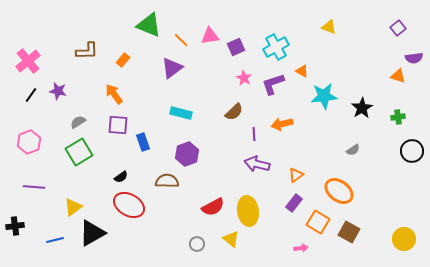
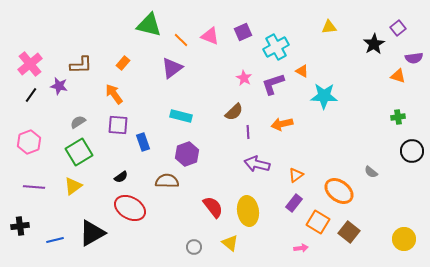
green triangle at (149, 25): rotated 8 degrees counterclockwise
yellow triangle at (329, 27): rotated 28 degrees counterclockwise
pink triangle at (210, 36): rotated 30 degrees clockwise
purple square at (236, 47): moved 7 px right, 15 px up
brown L-shape at (87, 51): moved 6 px left, 14 px down
orange rectangle at (123, 60): moved 3 px down
pink cross at (28, 61): moved 2 px right, 3 px down
purple star at (58, 91): moved 1 px right, 5 px up
cyan star at (324, 96): rotated 8 degrees clockwise
black star at (362, 108): moved 12 px right, 64 px up
cyan rectangle at (181, 113): moved 3 px down
purple line at (254, 134): moved 6 px left, 2 px up
gray semicircle at (353, 150): moved 18 px right, 22 px down; rotated 72 degrees clockwise
red ellipse at (129, 205): moved 1 px right, 3 px down
yellow triangle at (73, 207): moved 21 px up
red semicircle at (213, 207): rotated 100 degrees counterclockwise
black cross at (15, 226): moved 5 px right
brown square at (349, 232): rotated 10 degrees clockwise
yellow triangle at (231, 239): moved 1 px left, 4 px down
gray circle at (197, 244): moved 3 px left, 3 px down
